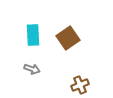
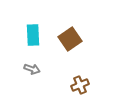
brown square: moved 2 px right, 1 px down
